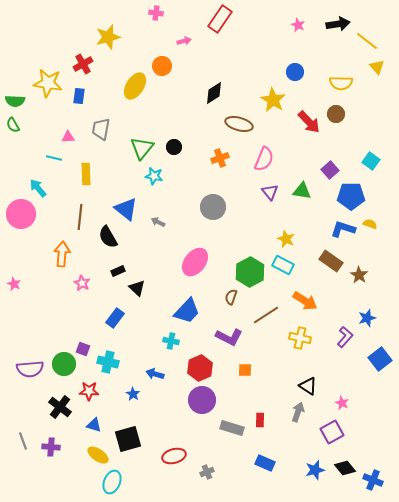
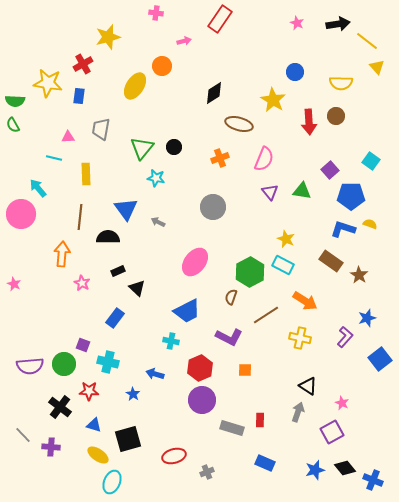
pink star at (298, 25): moved 1 px left, 2 px up
brown circle at (336, 114): moved 2 px down
red arrow at (309, 122): rotated 40 degrees clockwise
cyan star at (154, 176): moved 2 px right, 2 px down
blue triangle at (126, 209): rotated 15 degrees clockwise
black semicircle at (108, 237): rotated 120 degrees clockwise
blue trapezoid at (187, 311): rotated 20 degrees clockwise
purple square at (83, 349): moved 4 px up
purple semicircle at (30, 369): moved 3 px up
gray line at (23, 441): moved 6 px up; rotated 24 degrees counterclockwise
